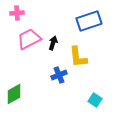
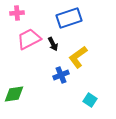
blue rectangle: moved 20 px left, 3 px up
black arrow: moved 1 px down; rotated 136 degrees clockwise
yellow L-shape: rotated 60 degrees clockwise
blue cross: moved 2 px right
green diamond: rotated 20 degrees clockwise
cyan square: moved 5 px left
